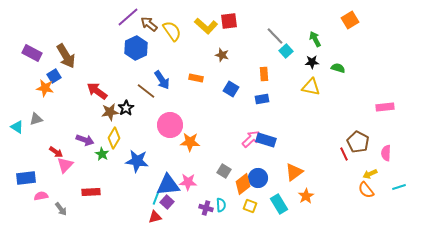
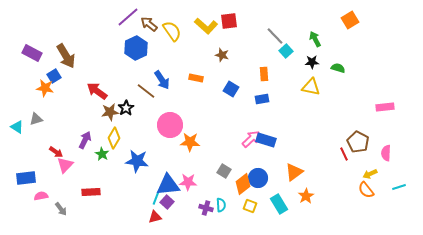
purple arrow at (85, 140): rotated 84 degrees counterclockwise
